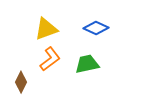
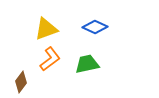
blue diamond: moved 1 px left, 1 px up
brown diamond: rotated 10 degrees clockwise
